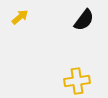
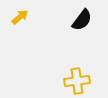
black semicircle: moved 2 px left
